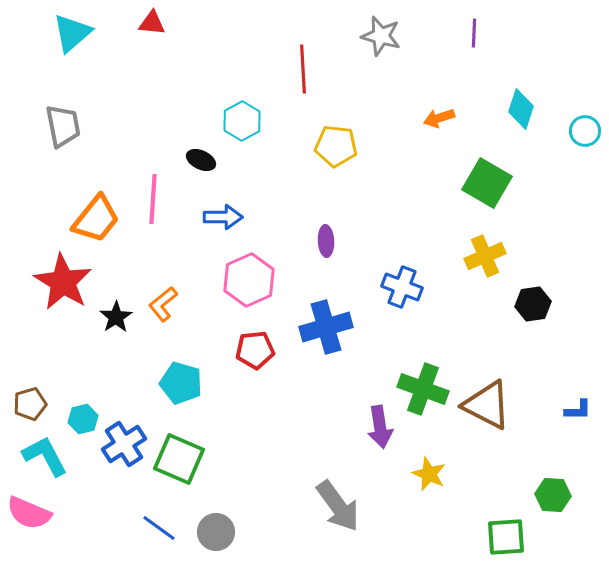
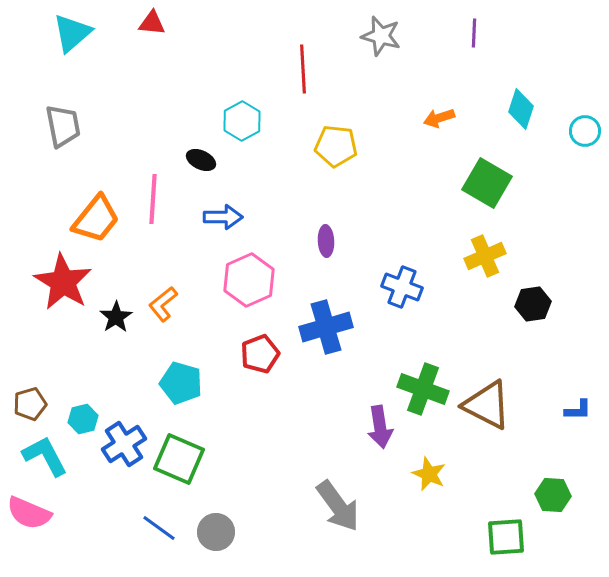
red pentagon at (255, 350): moved 5 px right, 4 px down; rotated 15 degrees counterclockwise
